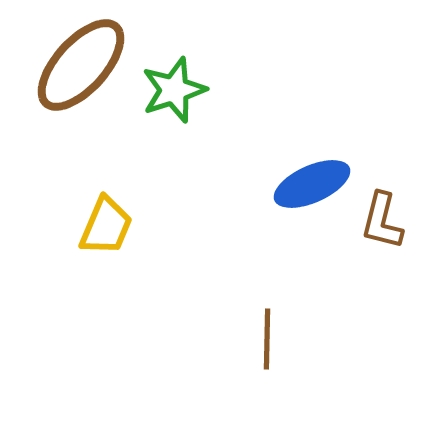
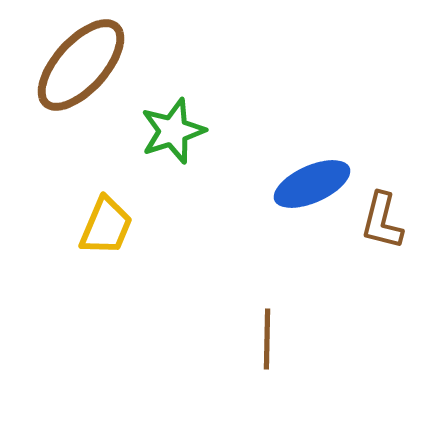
green star: moved 1 px left, 41 px down
